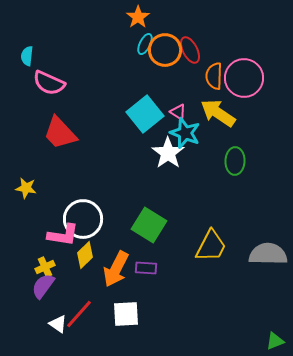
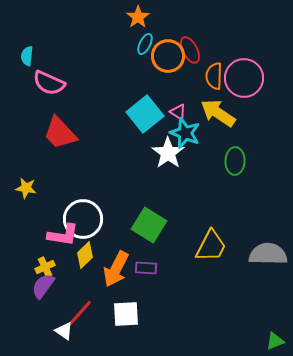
orange circle: moved 3 px right, 6 px down
white triangle: moved 6 px right, 7 px down
